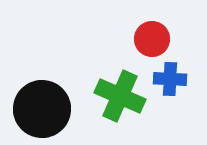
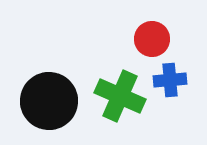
blue cross: moved 1 px down; rotated 8 degrees counterclockwise
black circle: moved 7 px right, 8 px up
